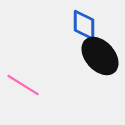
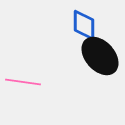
pink line: moved 3 px up; rotated 24 degrees counterclockwise
